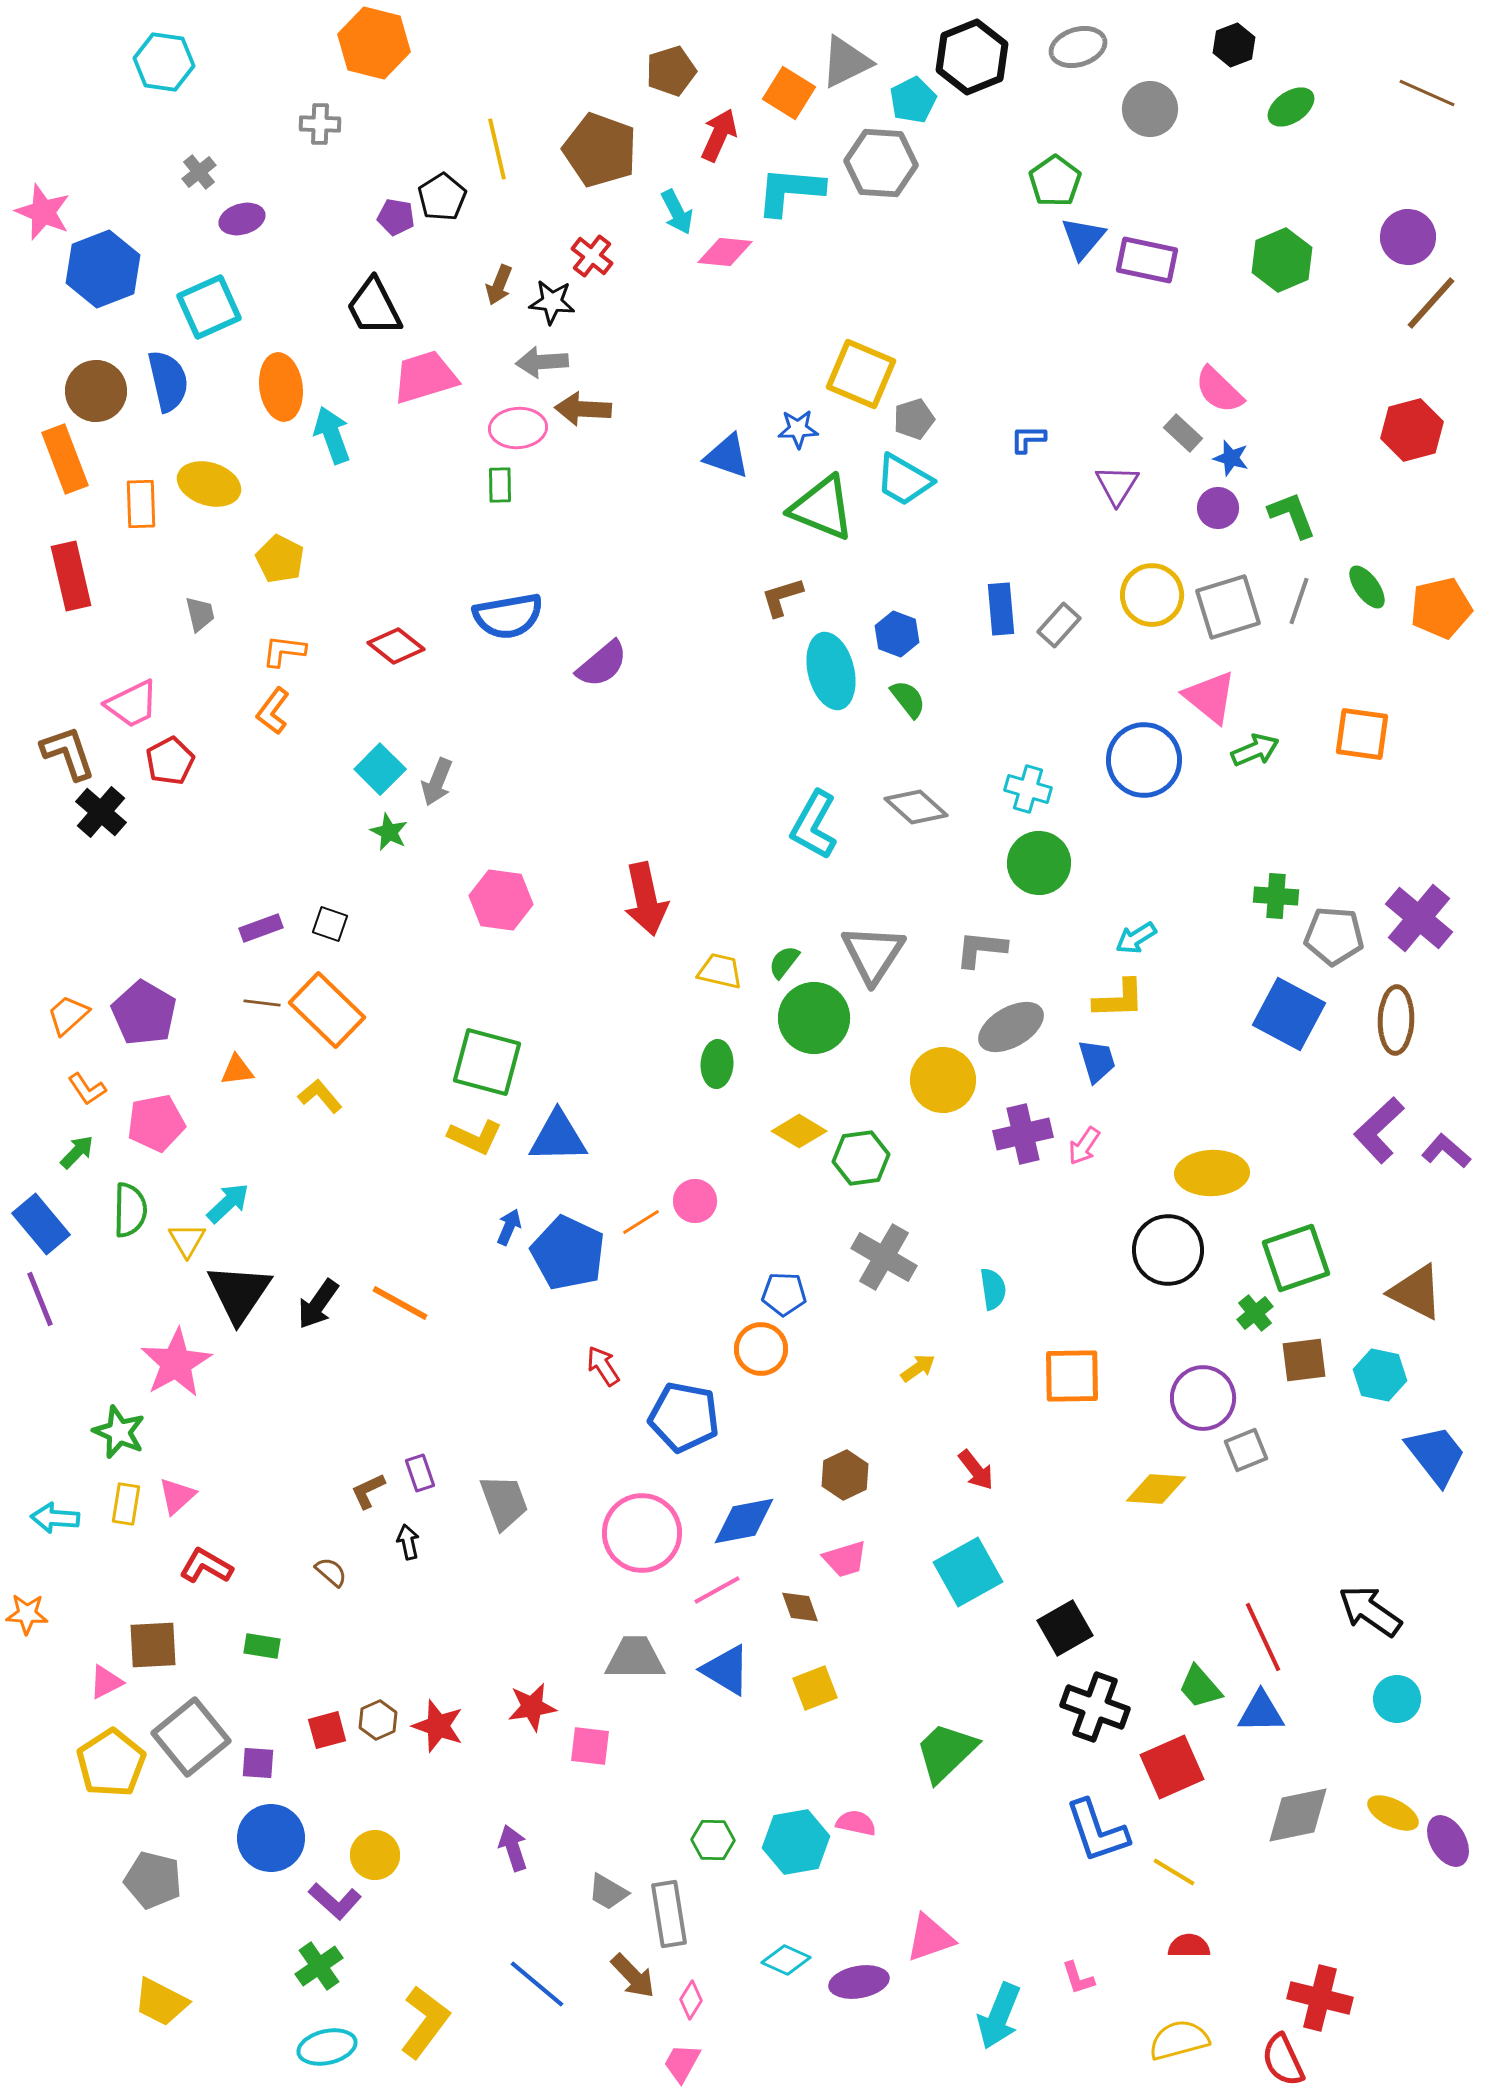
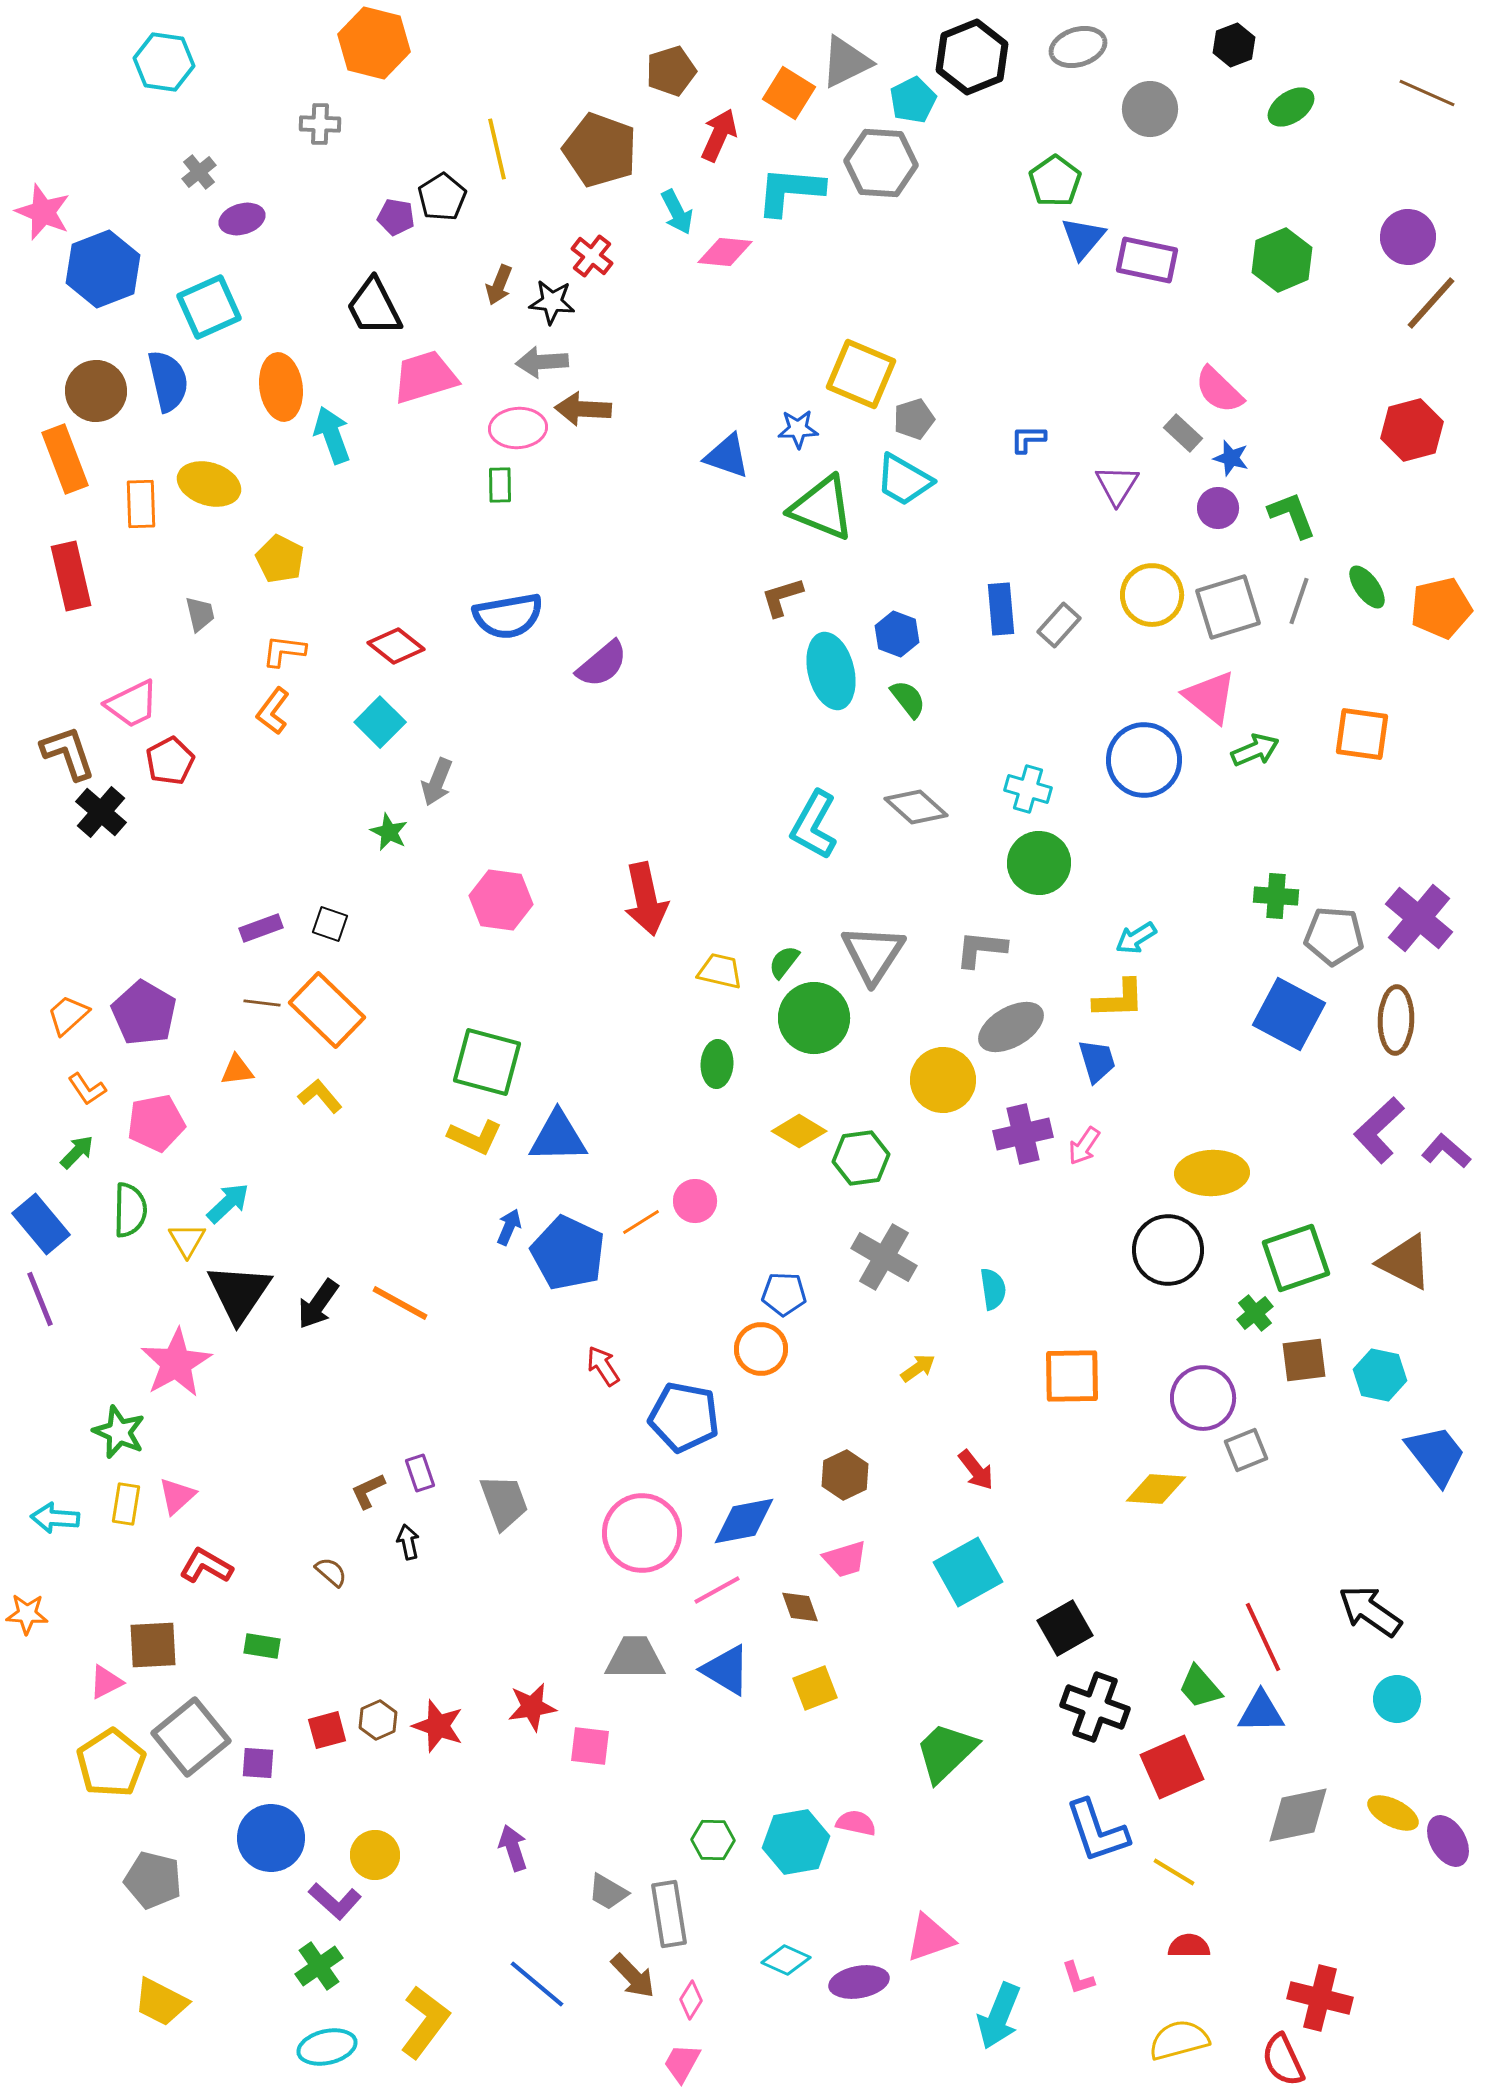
cyan square at (380, 769): moved 47 px up
brown triangle at (1416, 1292): moved 11 px left, 30 px up
